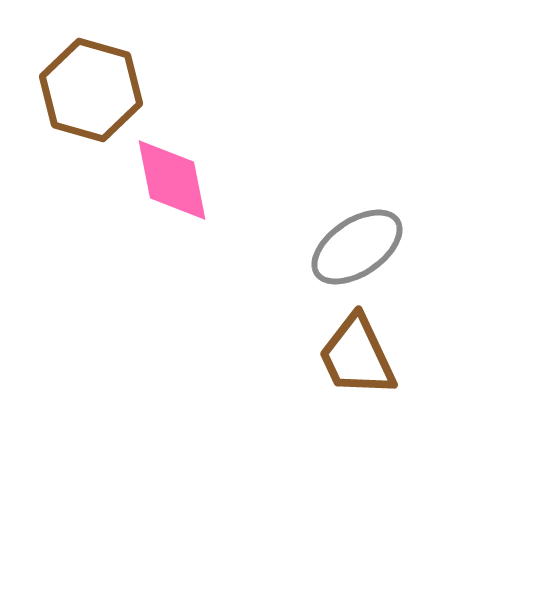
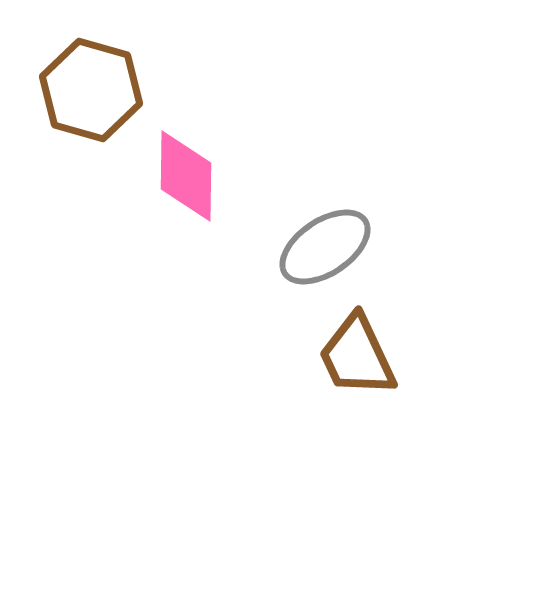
pink diamond: moved 14 px right, 4 px up; rotated 12 degrees clockwise
gray ellipse: moved 32 px left
